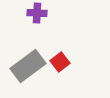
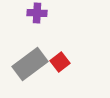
gray rectangle: moved 2 px right, 2 px up
